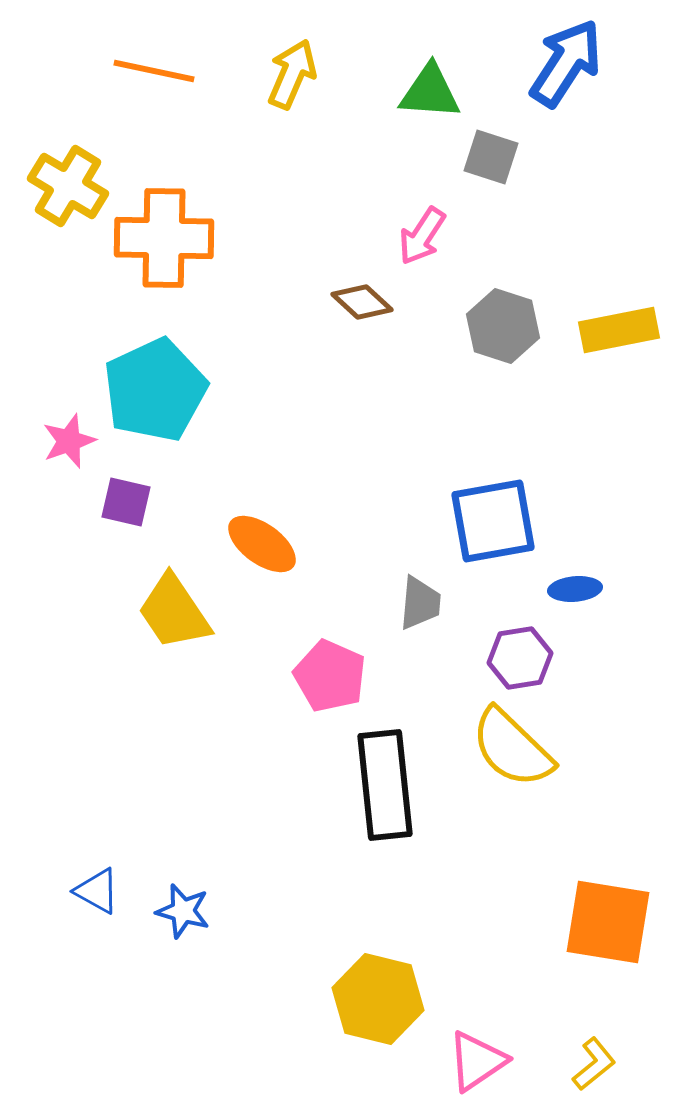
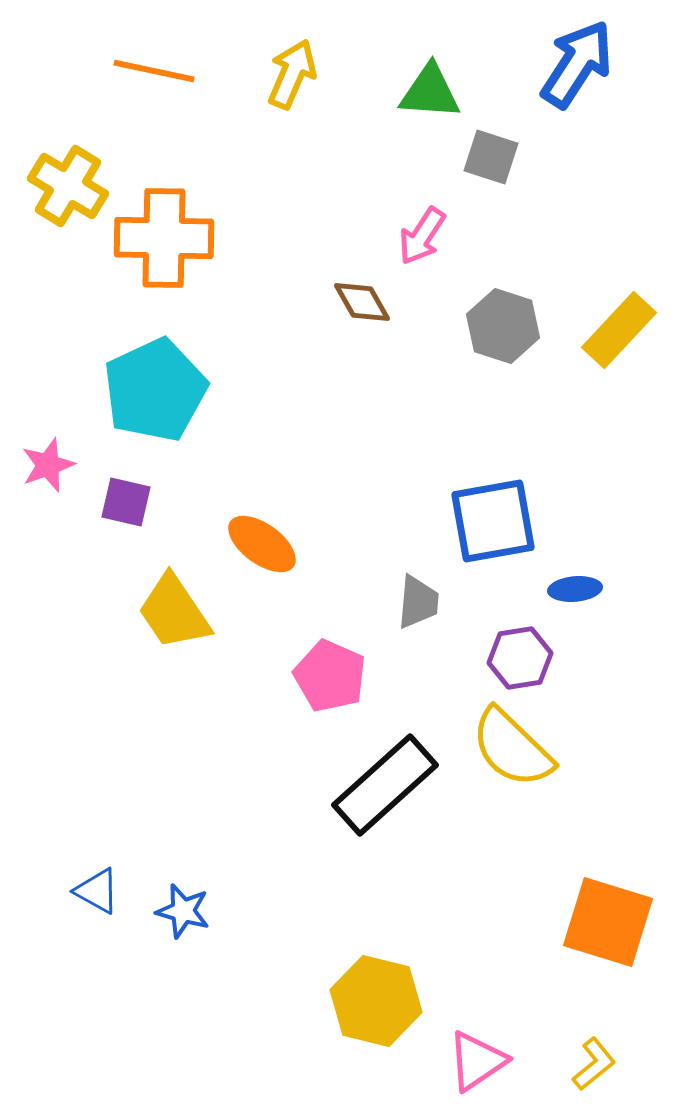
blue arrow: moved 11 px right, 1 px down
brown diamond: rotated 18 degrees clockwise
yellow rectangle: rotated 36 degrees counterclockwise
pink star: moved 21 px left, 24 px down
gray trapezoid: moved 2 px left, 1 px up
black rectangle: rotated 54 degrees clockwise
orange square: rotated 8 degrees clockwise
yellow hexagon: moved 2 px left, 2 px down
